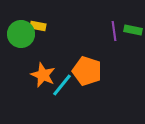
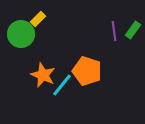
yellow rectangle: moved 7 px up; rotated 56 degrees counterclockwise
green rectangle: rotated 66 degrees counterclockwise
